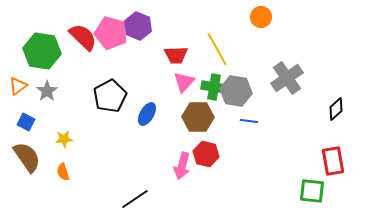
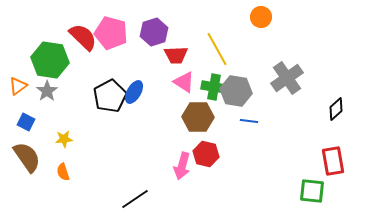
purple hexagon: moved 16 px right, 6 px down; rotated 20 degrees clockwise
green hexagon: moved 8 px right, 9 px down
pink triangle: rotated 40 degrees counterclockwise
blue ellipse: moved 13 px left, 22 px up
